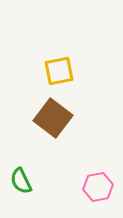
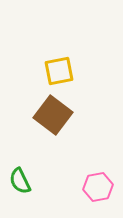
brown square: moved 3 px up
green semicircle: moved 1 px left
